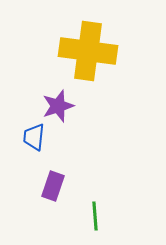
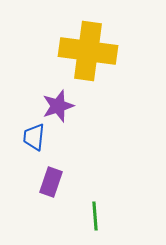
purple rectangle: moved 2 px left, 4 px up
